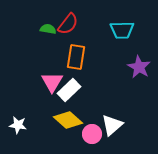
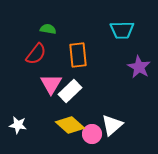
red semicircle: moved 32 px left, 30 px down
orange rectangle: moved 2 px right, 2 px up; rotated 15 degrees counterclockwise
pink triangle: moved 1 px left, 2 px down
white rectangle: moved 1 px right, 1 px down
yellow diamond: moved 2 px right, 5 px down
